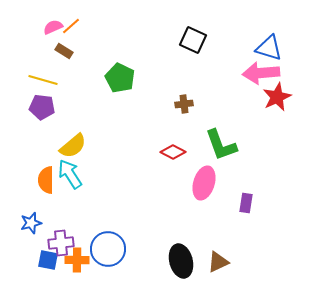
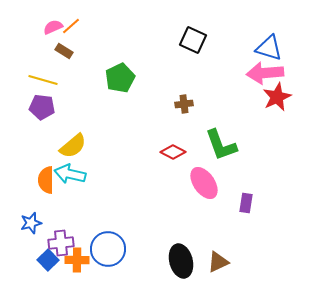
pink arrow: moved 4 px right
green pentagon: rotated 20 degrees clockwise
cyan arrow: rotated 44 degrees counterclockwise
pink ellipse: rotated 52 degrees counterclockwise
blue square: rotated 35 degrees clockwise
